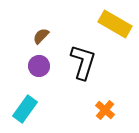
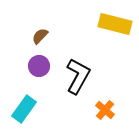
yellow rectangle: rotated 16 degrees counterclockwise
brown semicircle: moved 1 px left
black L-shape: moved 5 px left, 14 px down; rotated 12 degrees clockwise
cyan rectangle: moved 1 px left
